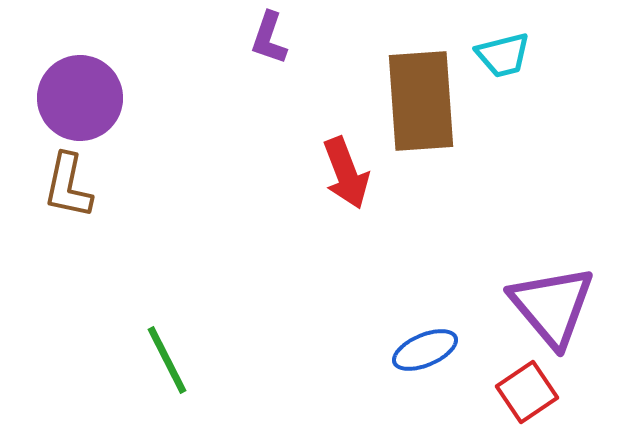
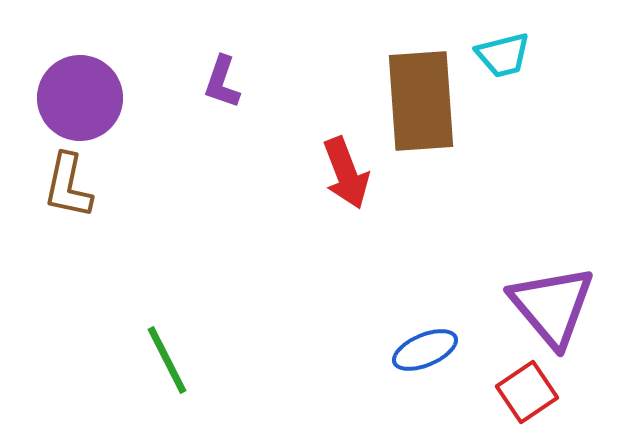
purple L-shape: moved 47 px left, 44 px down
